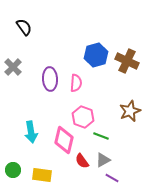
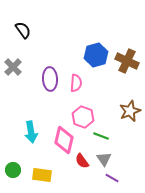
black semicircle: moved 1 px left, 3 px down
gray triangle: moved 1 px right, 1 px up; rotated 35 degrees counterclockwise
